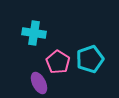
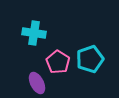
purple ellipse: moved 2 px left
